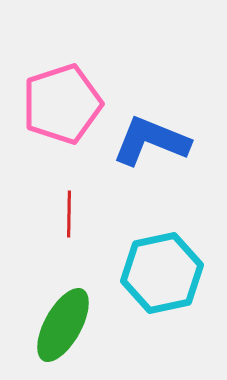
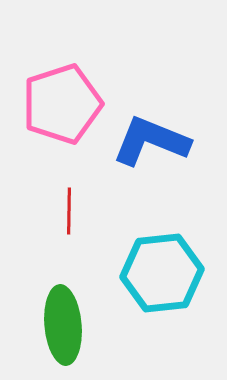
red line: moved 3 px up
cyan hexagon: rotated 6 degrees clockwise
green ellipse: rotated 34 degrees counterclockwise
